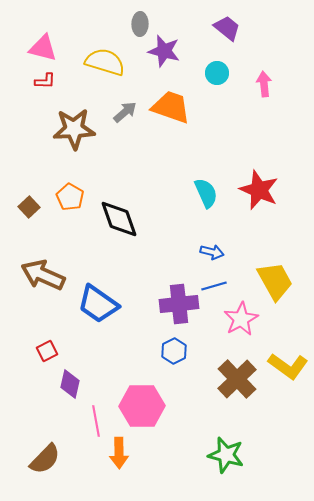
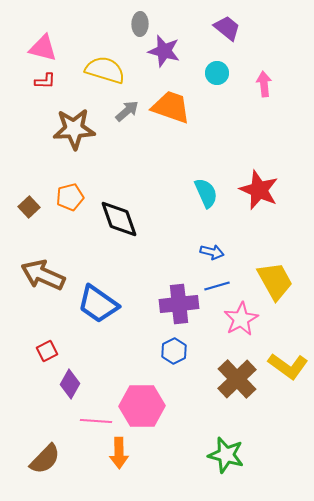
yellow semicircle: moved 8 px down
gray arrow: moved 2 px right, 1 px up
orange pentagon: rotated 28 degrees clockwise
blue line: moved 3 px right
purple diamond: rotated 16 degrees clockwise
pink line: rotated 76 degrees counterclockwise
